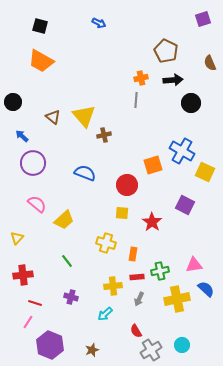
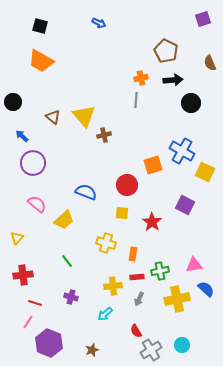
blue semicircle at (85, 173): moved 1 px right, 19 px down
purple hexagon at (50, 345): moved 1 px left, 2 px up
